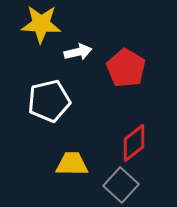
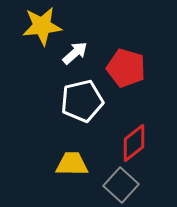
yellow star: moved 1 px right, 2 px down; rotated 9 degrees counterclockwise
white arrow: moved 3 px left, 1 px down; rotated 28 degrees counterclockwise
red pentagon: rotated 15 degrees counterclockwise
white pentagon: moved 33 px right
